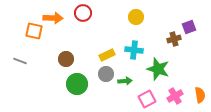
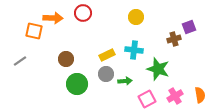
gray line: rotated 56 degrees counterclockwise
